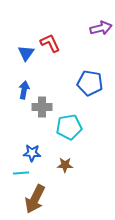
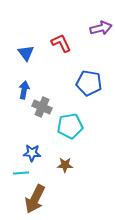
red L-shape: moved 11 px right
blue triangle: rotated 12 degrees counterclockwise
blue pentagon: moved 1 px left
gray cross: rotated 24 degrees clockwise
cyan pentagon: moved 1 px right, 1 px up
